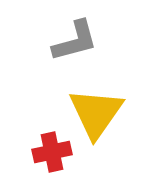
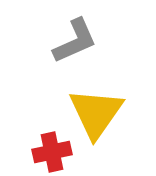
gray L-shape: rotated 9 degrees counterclockwise
